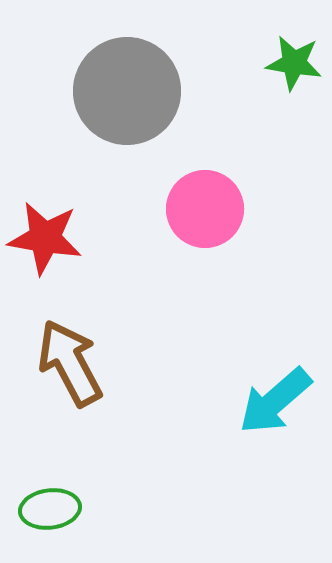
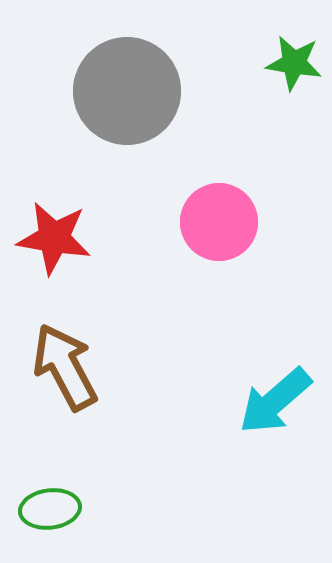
pink circle: moved 14 px right, 13 px down
red star: moved 9 px right
brown arrow: moved 5 px left, 4 px down
